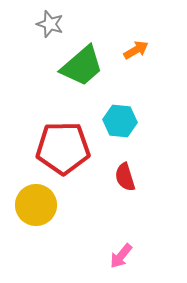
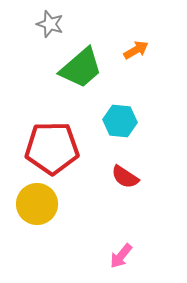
green trapezoid: moved 1 px left, 2 px down
red pentagon: moved 11 px left
red semicircle: rotated 40 degrees counterclockwise
yellow circle: moved 1 px right, 1 px up
